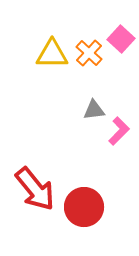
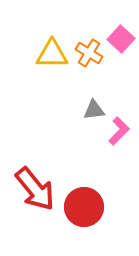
orange cross: rotated 12 degrees counterclockwise
